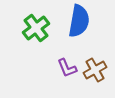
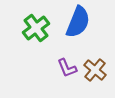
blue semicircle: moved 1 px left, 1 px down; rotated 12 degrees clockwise
brown cross: rotated 20 degrees counterclockwise
